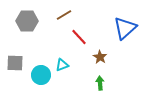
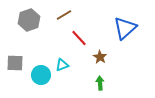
gray hexagon: moved 2 px right, 1 px up; rotated 20 degrees counterclockwise
red line: moved 1 px down
